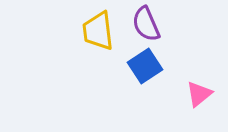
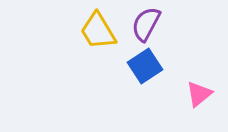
purple semicircle: rotated 51 degrees clockwise
yellow trapezoid: rotated 24 degrees counterclockwise
